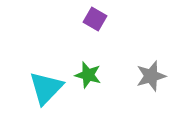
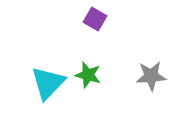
gray star: rotated 12 degrees clockwise
cyan triangle: moved 2 px right, 5 px up
